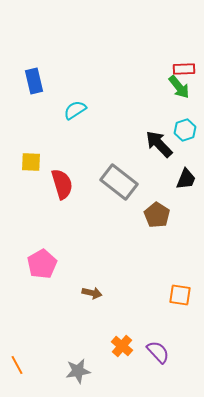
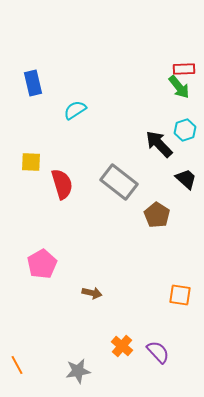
blue rectangle: moved 1 px left, 2 px down
black trapezoid: rotated 70 degrees counterclockwise
